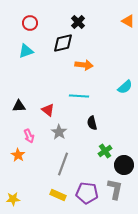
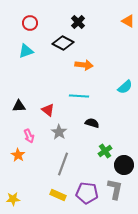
black diamond: rotated 40 degrees clockwise
black semicircle: rotated 120 degrees clockwise
